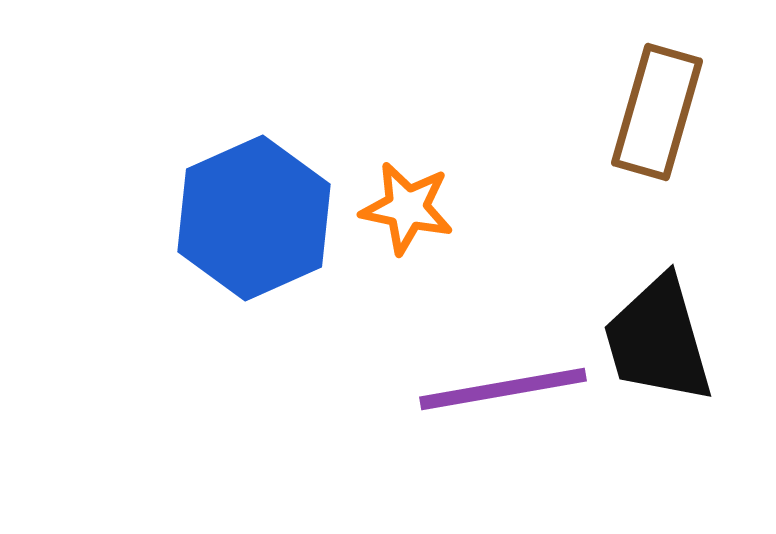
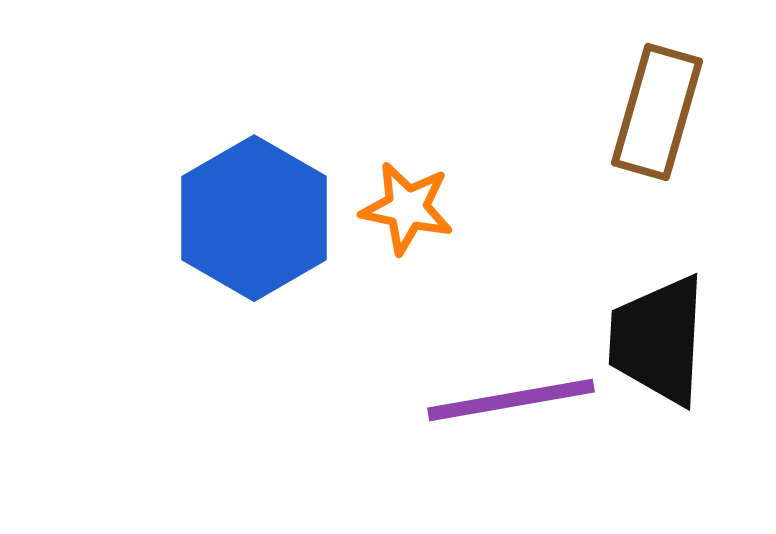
blue hexagon: rotated 6 degrees counterclockwise
black trapezoid: rotated 19 degrees clockwise
purple line: moved 8 px right, 11 px down
